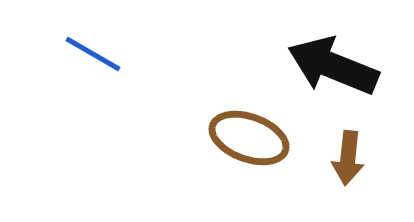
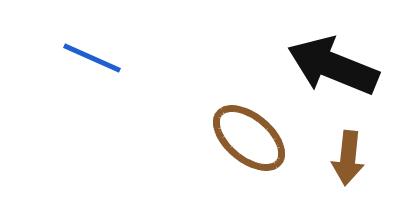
blue line: moved 1 px left, 4 px down; rotated 6 degrees counterclockwise
brown ellipse: rotated 20 degrees clockwise
